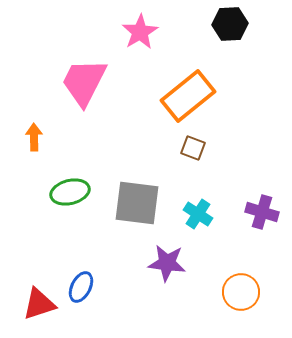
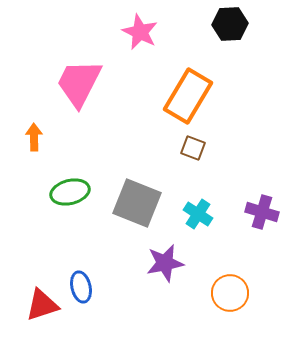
pink star: rotated 15 degrees counterclockwise
pink trapezoid: moved 5 px left, 1 px down
orange rectangle: rotated 20 degrees counterclockwise
gray square: rotated 15 degrees clockwise
purple star: moved 2 px left; rotated 18 degrees counterclockwise
blue ellipse: rotated 40 degrees counterclockwise
orange circle: moved 11 px left, 1 px down
red triangle: moved 3 px right, 1 px down
